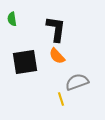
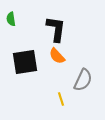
green semicircle: moved 1 px left
gray semicircle: moved 6 px right, 2 px up; rotated 135 degrees clockwise
